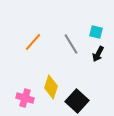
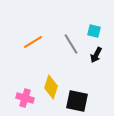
cyan square: moved 2 px left, 1 px up
orange line: rotated 18 degrees clockwise
black arrow: moved 2 px left, 1 px down
black square: rotated 30 degrees counterclockwise
